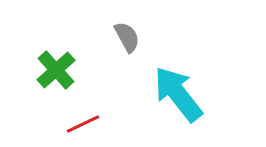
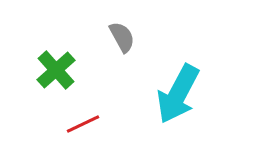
gray semicircle: moved 5 px left
cyan arrow: rotated 114 degrees counterclockwise
